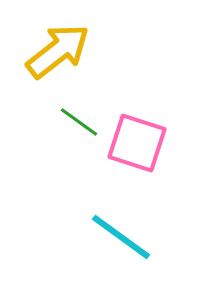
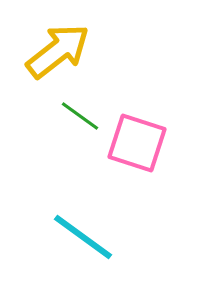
green line: moved 1 px right, 6 px up
cyan line: moved 38 px left
